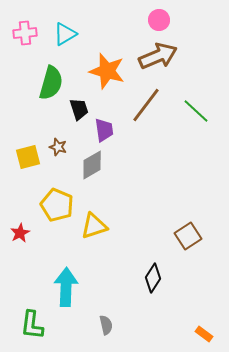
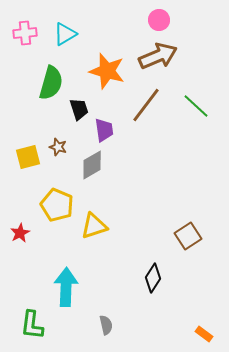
green line: moved 5 px up
